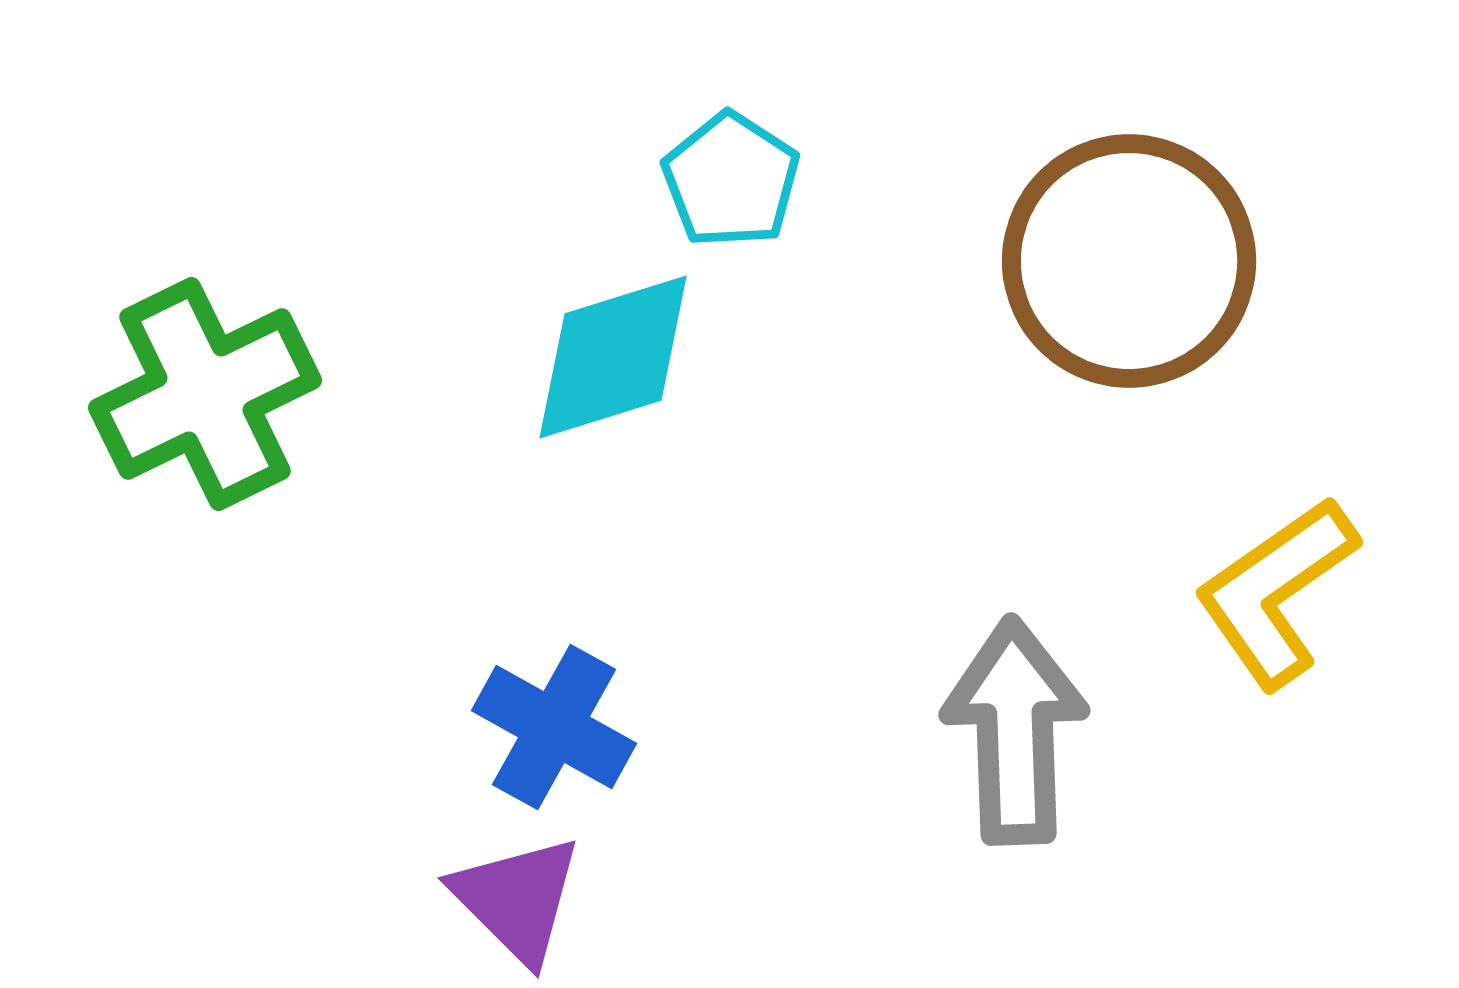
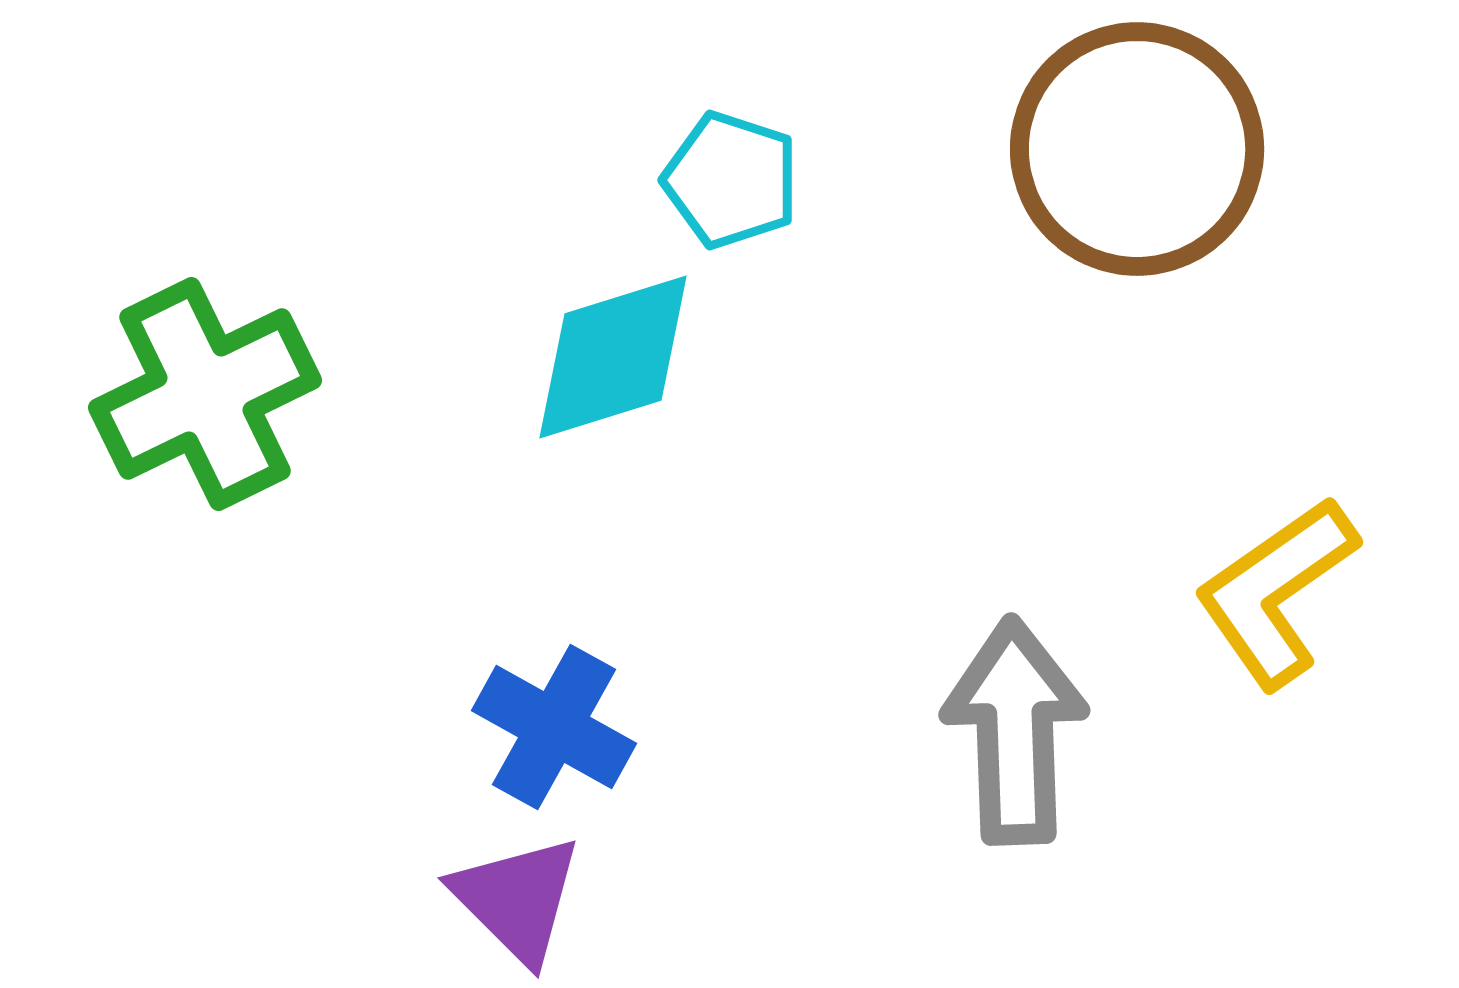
cyan pentagon: rotated 15 degrees counterclockwise
brown circle: moved 8 px right, 112 px up
